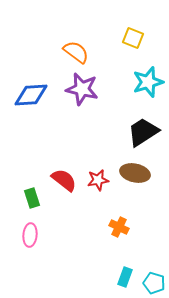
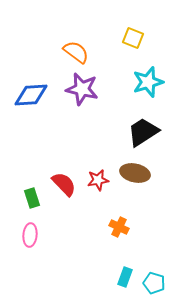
red semicircle: moved 4 px down; rotated 8 degrees clockwise
